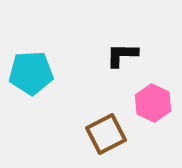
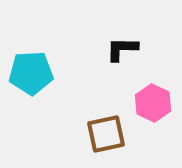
black L-shape: moved 6 px up
brown square: rotated 15 degrees clockwise
